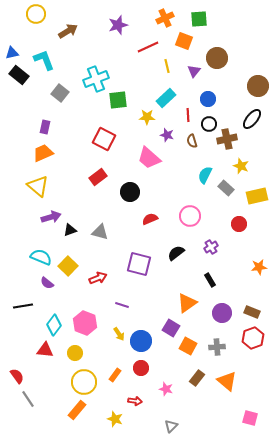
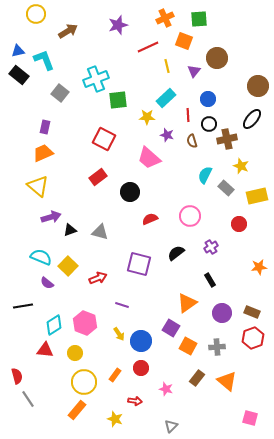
blue triangle at (12, 53): moved 6 px right, 2 px up
cyan diamond at (54, 325): rotated 20 degrees clockwise
red semicircle at (17, 376): rotated 21 degrees clockwise
